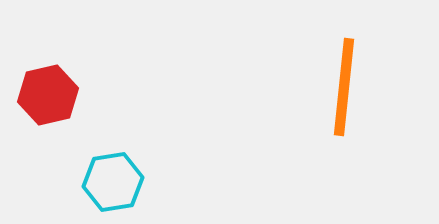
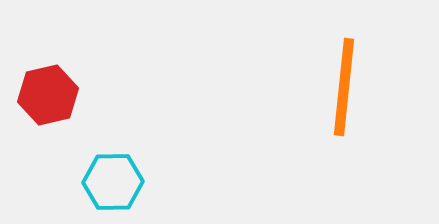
cyan hexagon: rotated 8 degrees clockwise
